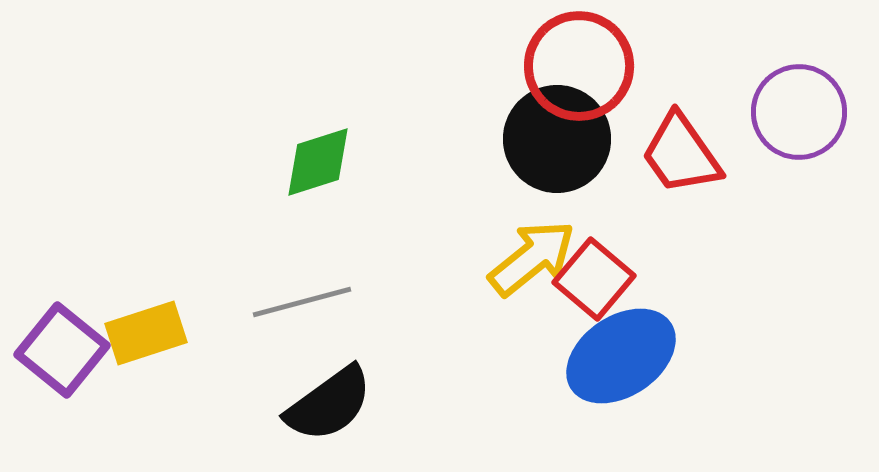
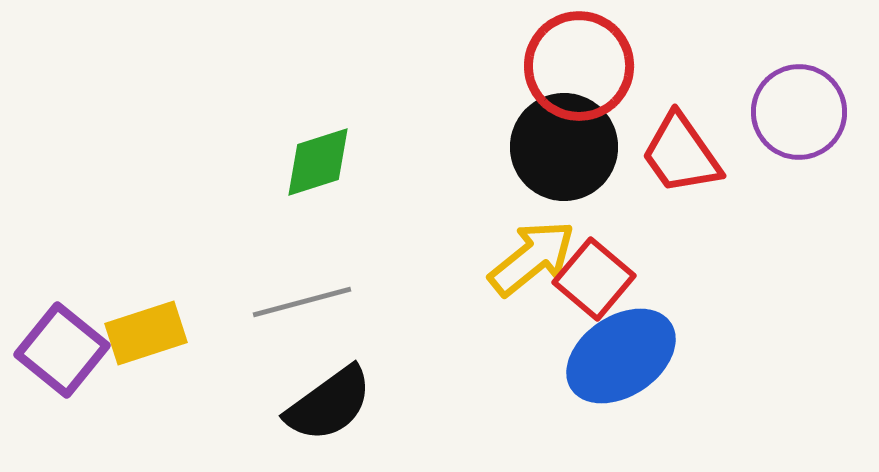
black circle: moved 7 px right, 8 px down
